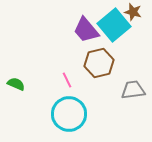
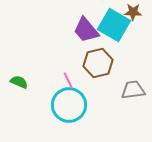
brown star: rotated 12 degrees counterclockwise
cyan square: rotated 20 degrees counterclockwise
brown hexagon: moved 1 px left
pink line: moved 1 px right
green semicircle: moved 3 px right, 2 px up
cyan circle: moved 9 px up
